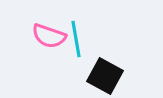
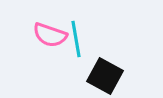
pink semicircle: moved 1 px right, 1 px up
